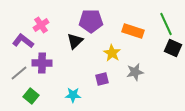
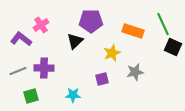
green line: moved 3 px left
purple L-shape: moved 2 px left, 2 px up
black square: moved 1 px up
yellow star: rotated 18 degrees clockwise
purple cross: moved 2 px right, 5 px down
gray line: moved 1 px left, 2 px up; rotated 18 degrees clockwise
green square: rotated 35 degrees clockwise
